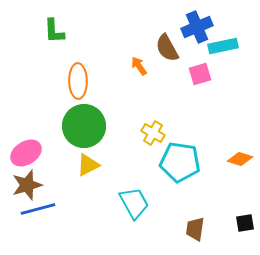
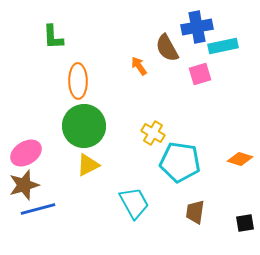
blue cross: rotated 12 degrees clockwise
green L-shape: moved 1 px left, 6 px down
brown star: moved 3 px left
brown trapezoid: moved 17 px up
